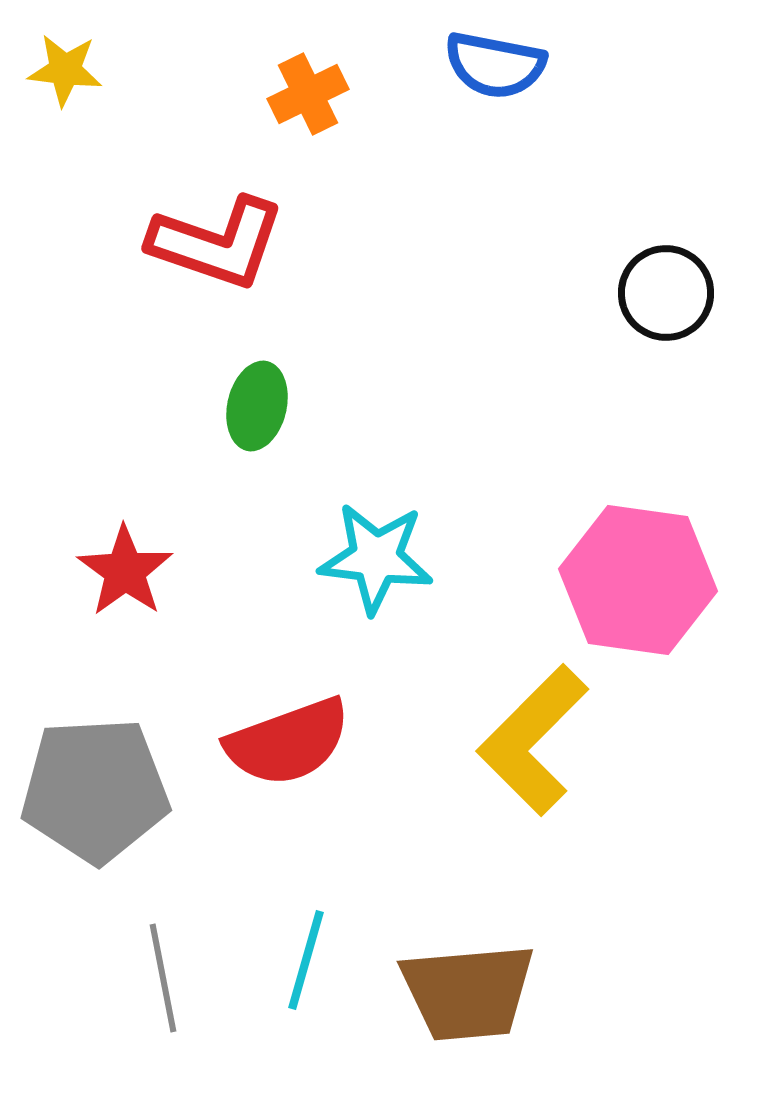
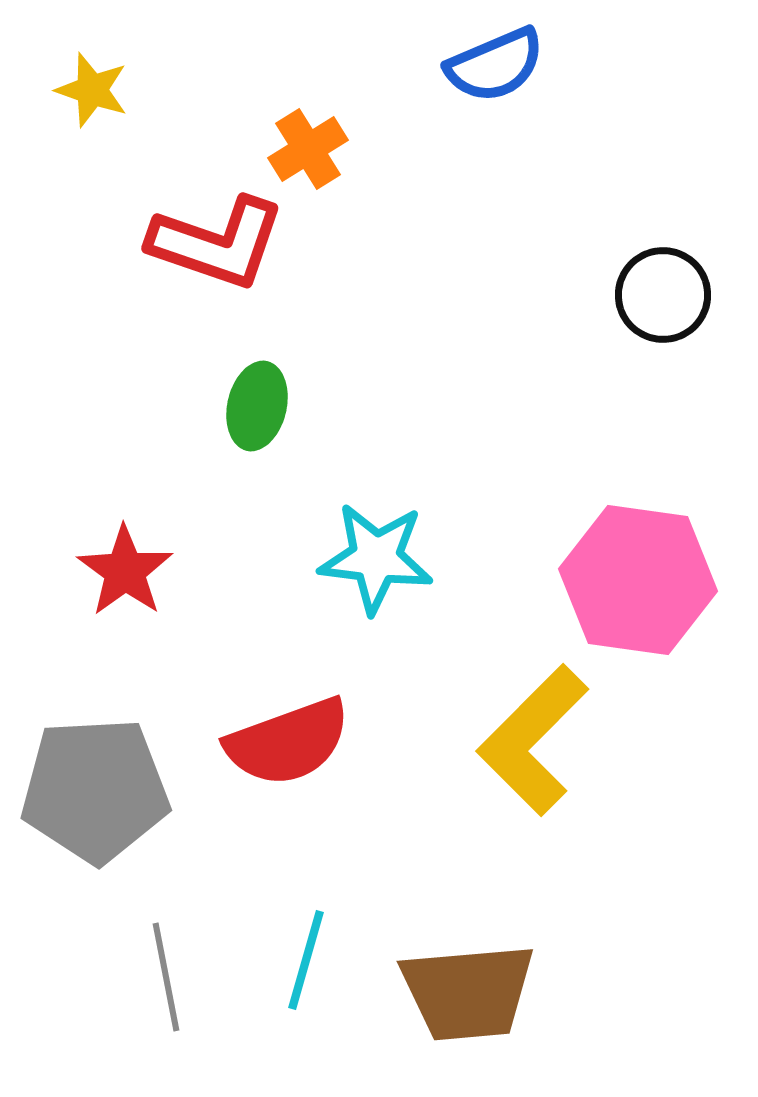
blue semicircle: rotated 34 degrees counterclockwise
yellow star: moved 27 px right, 20 px down; rotated 12 degrees clockwise
orange cross: moved 55 px down; rotated 6 degrees counterclockwise
black circle: moved 3 px left, 2 px down
gray line: moved 3 px right, 1 px up
